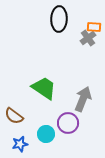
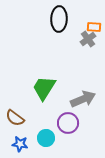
gray cross: moved 1 px down
green trapezoid: rotated 92 degrees counterclockwise
gray arrow: rotated 45 degrees clockwise
brown semicircle: moved 1 px right, 2 px down
cyan circle: moved 4 px down
blue star: rotated 21 degrees clockwise
